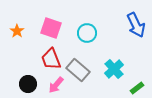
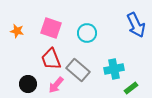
orange star: rotated 24 degrees counterclockwise
cyan cross: rotated 30 degrees clockwise
green rectangle: moved 6 px left
